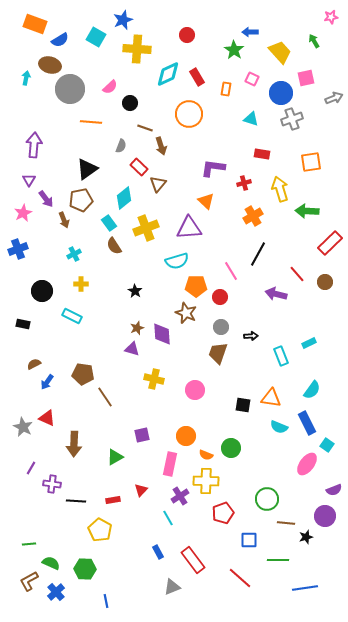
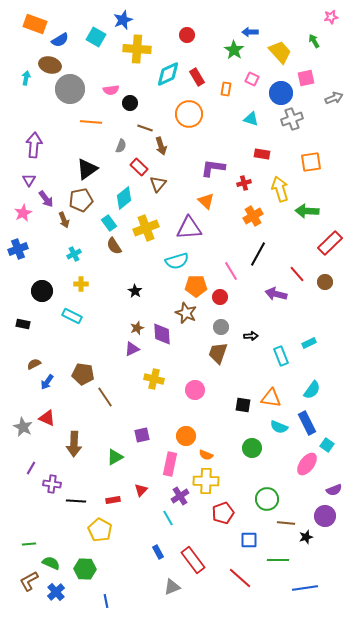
pink semicircle at (110, 87): moved 1 px right, 3 px down; rotated 35 degrees clockwise
purple triangle at (132, 349): rotated 42 degrees counterclockwise
green circle at (231, 448): moved 21 px right
